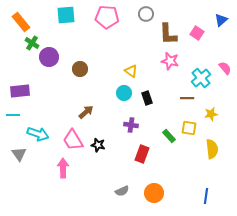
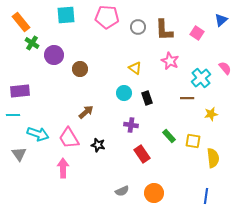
gray circle: moved 8 px left, 13 px down
brown L-shape: moved 4 px left, 4 px up
purple circle: moved 5 px right, 2 px up
pink star: rotated 12 degrees clockwise
yellow triangle: moved 4 px right, 3 px up
yellow square: moved 4 px right, 13 px down
pink trapezoid: moved 4 px left, 2 px up
yellow semicircle: moved 1 px right, 9 px down
red rectangle: rotated 54 degrees counterclockwise
